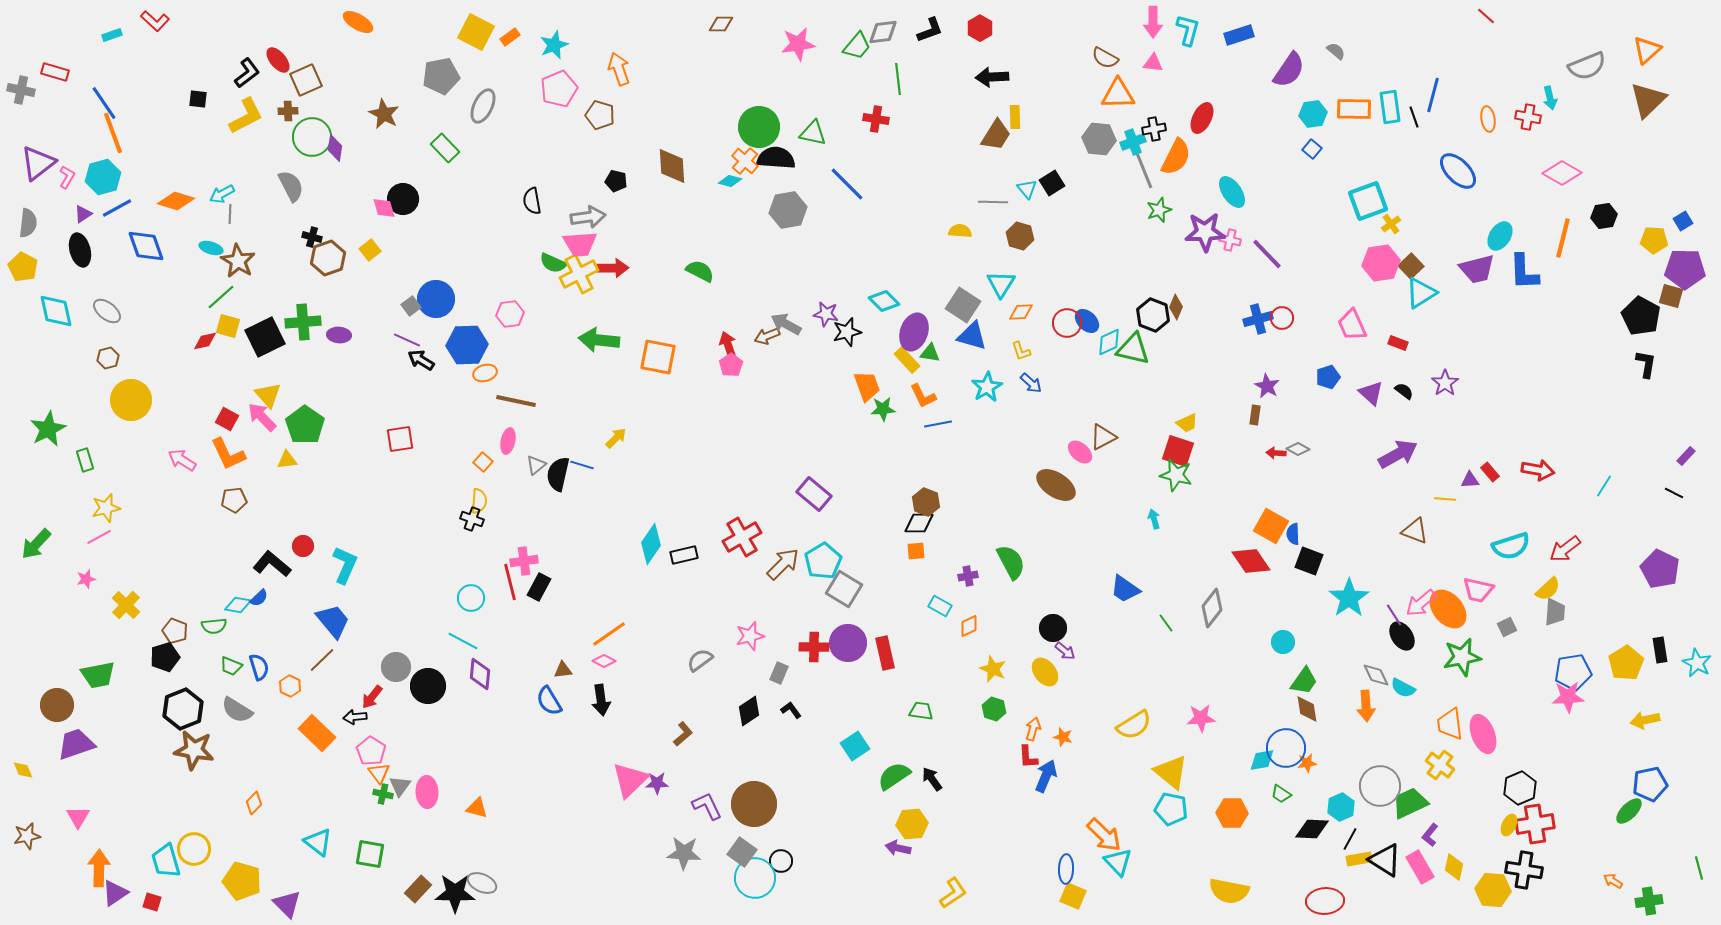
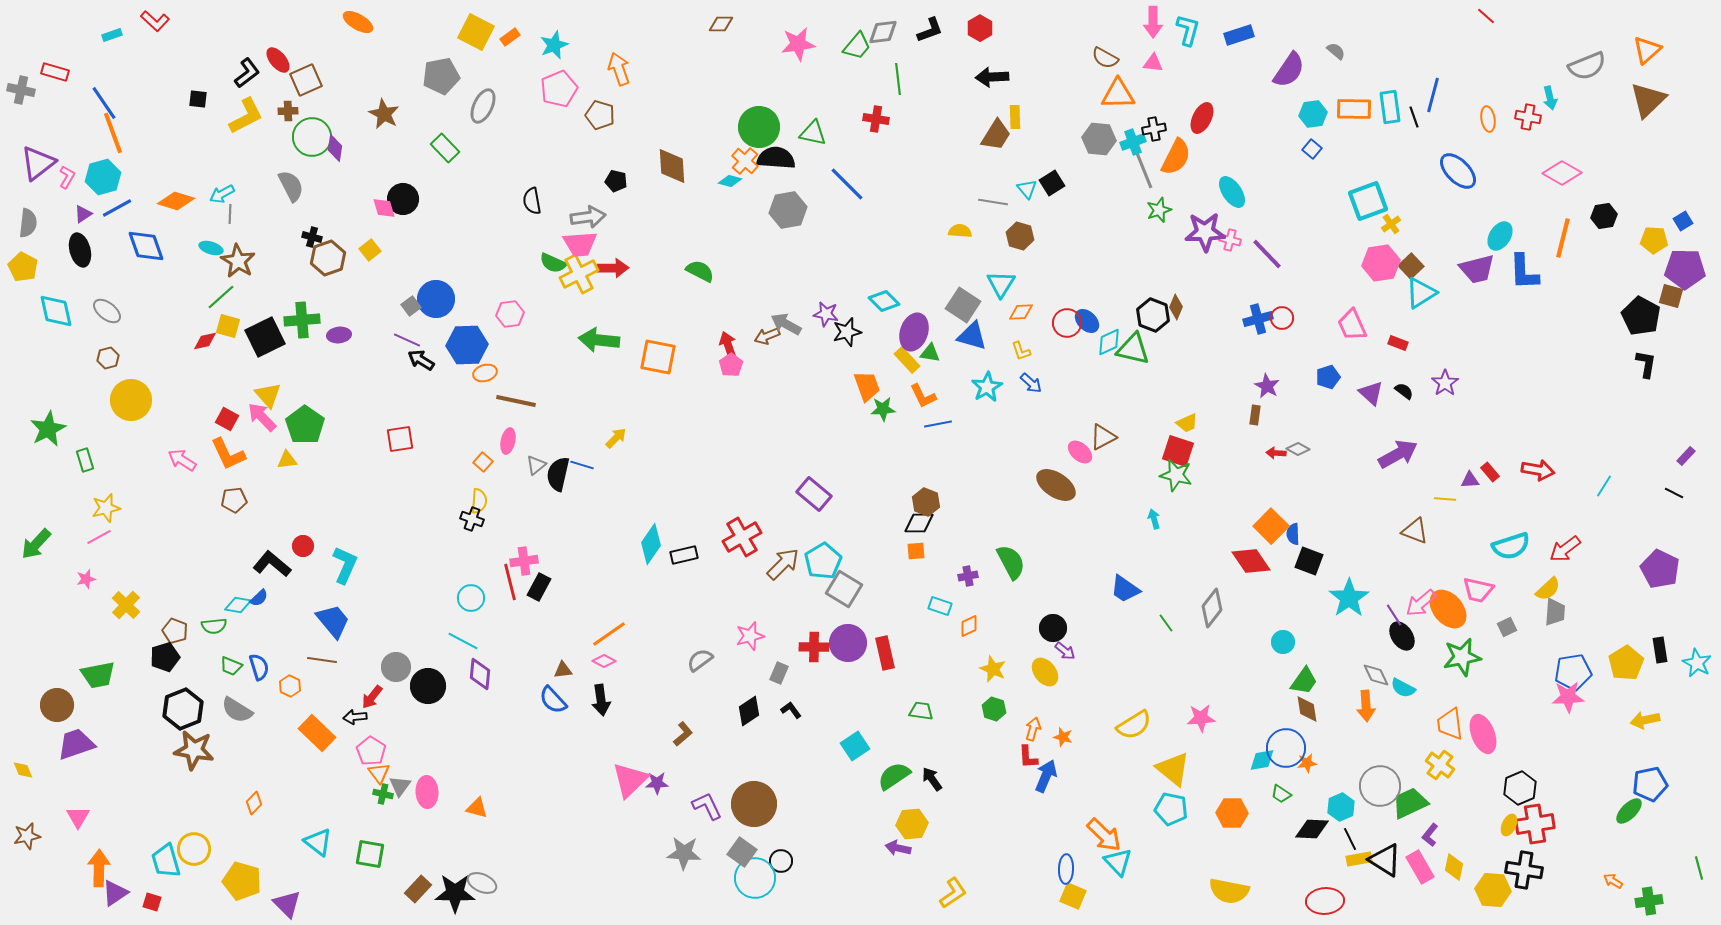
gray line at (993, 202): rotated 8 degrees clockwise
green cross at (303, 322): moved 1 px left, 2 px up
purple ellipse at (339, 335): rotated 10 degrees counterclockwise
orange square at (1271, 526): rotated 16 degrees clockwise
cyan rectangle at (940, 606): rotated 10 degrees counterclockwise
brown line at (322, 660): rotated 52 degrees clockwise
blue semicircle at (549, 701): moved 4 px right, 1 px up; rotated 12 degrees counterclockwise
yellow triangle at (1171, 772): moved 2 px right, 3 px up
black line at (1350, 839): rotated 55 degrees counterclockwise
